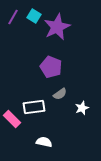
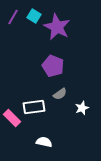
purple star: rotated 20 degrees counterclockwise
purple pentagon: moved 2 px right, 1 px up
pink rectangle: moved 1 px up
